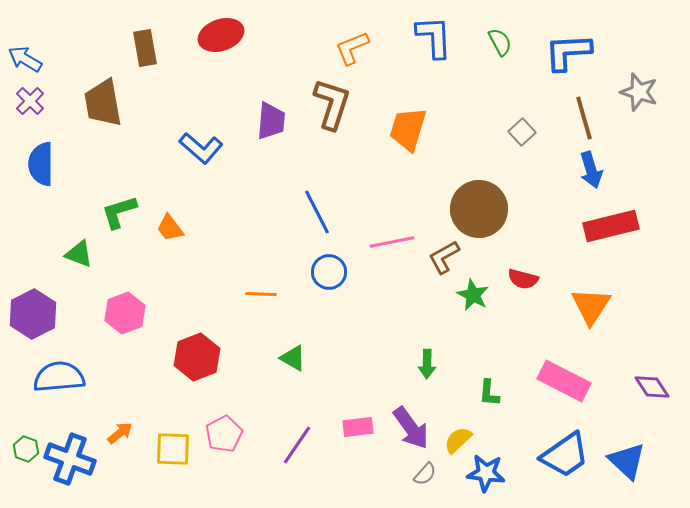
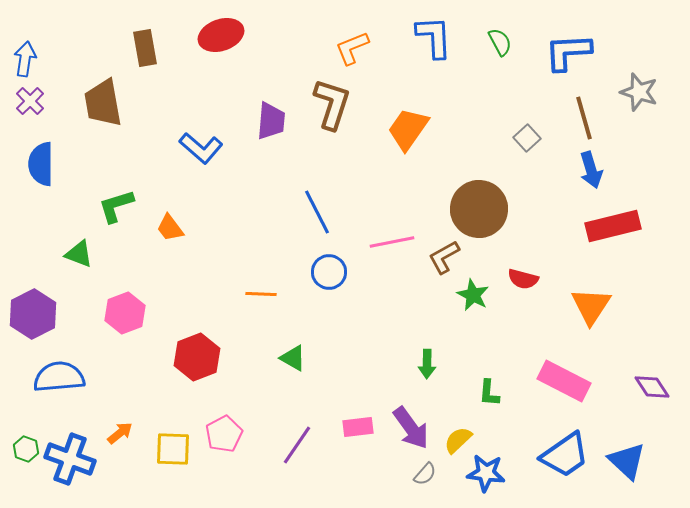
blue arrow at (25, 59): rotated 68 degrees clockwise
orange trapezoid at (408, 129): rotated 18 degrees clockwise
gray square at (522, 132): moved 5 px right, 6 px down
green L-shape at (119, 212): moved 3 px left, 6 px up
red rectangle at (611, 226): moved 2 px right
